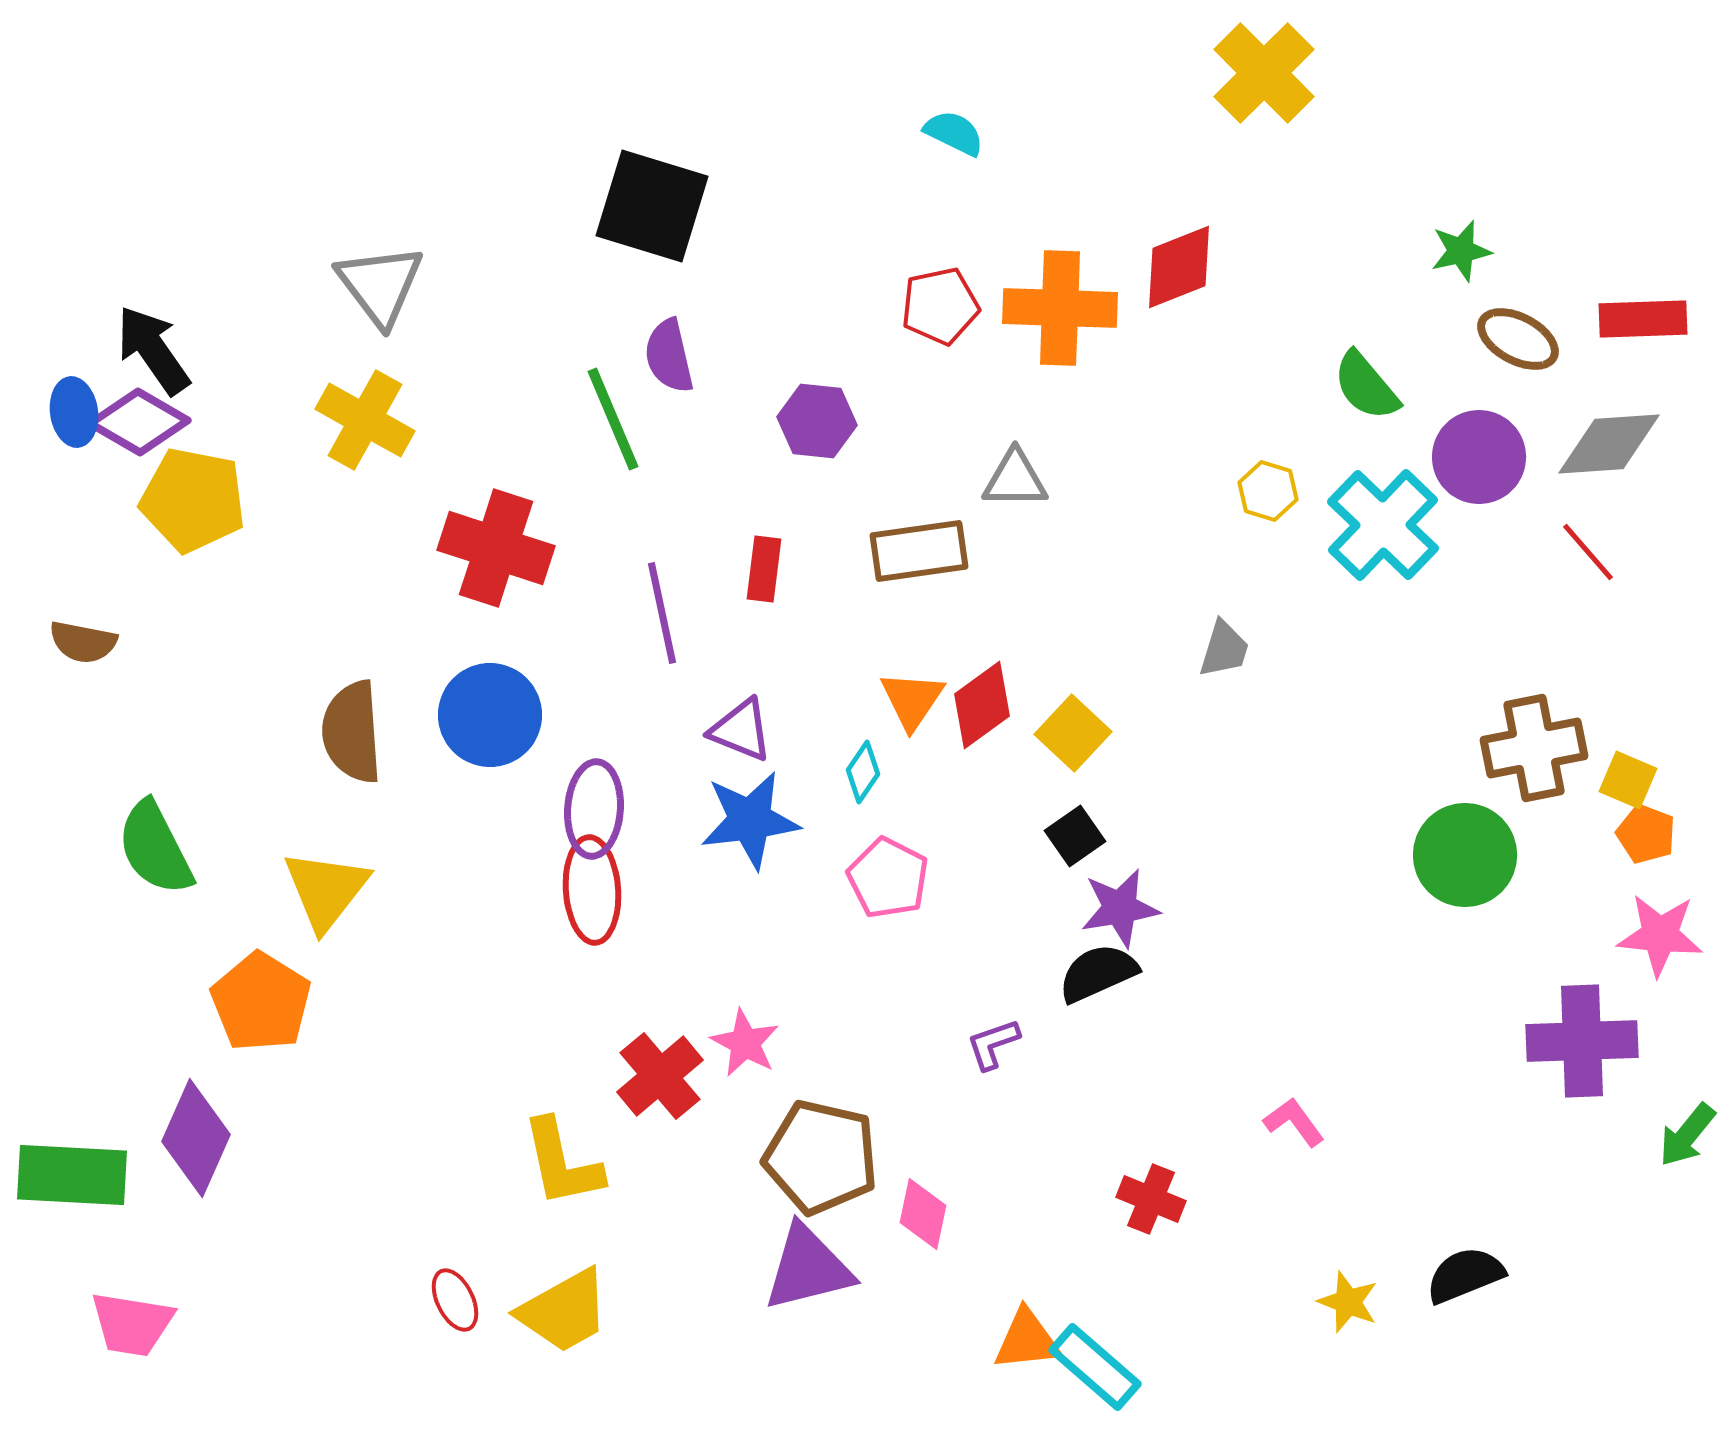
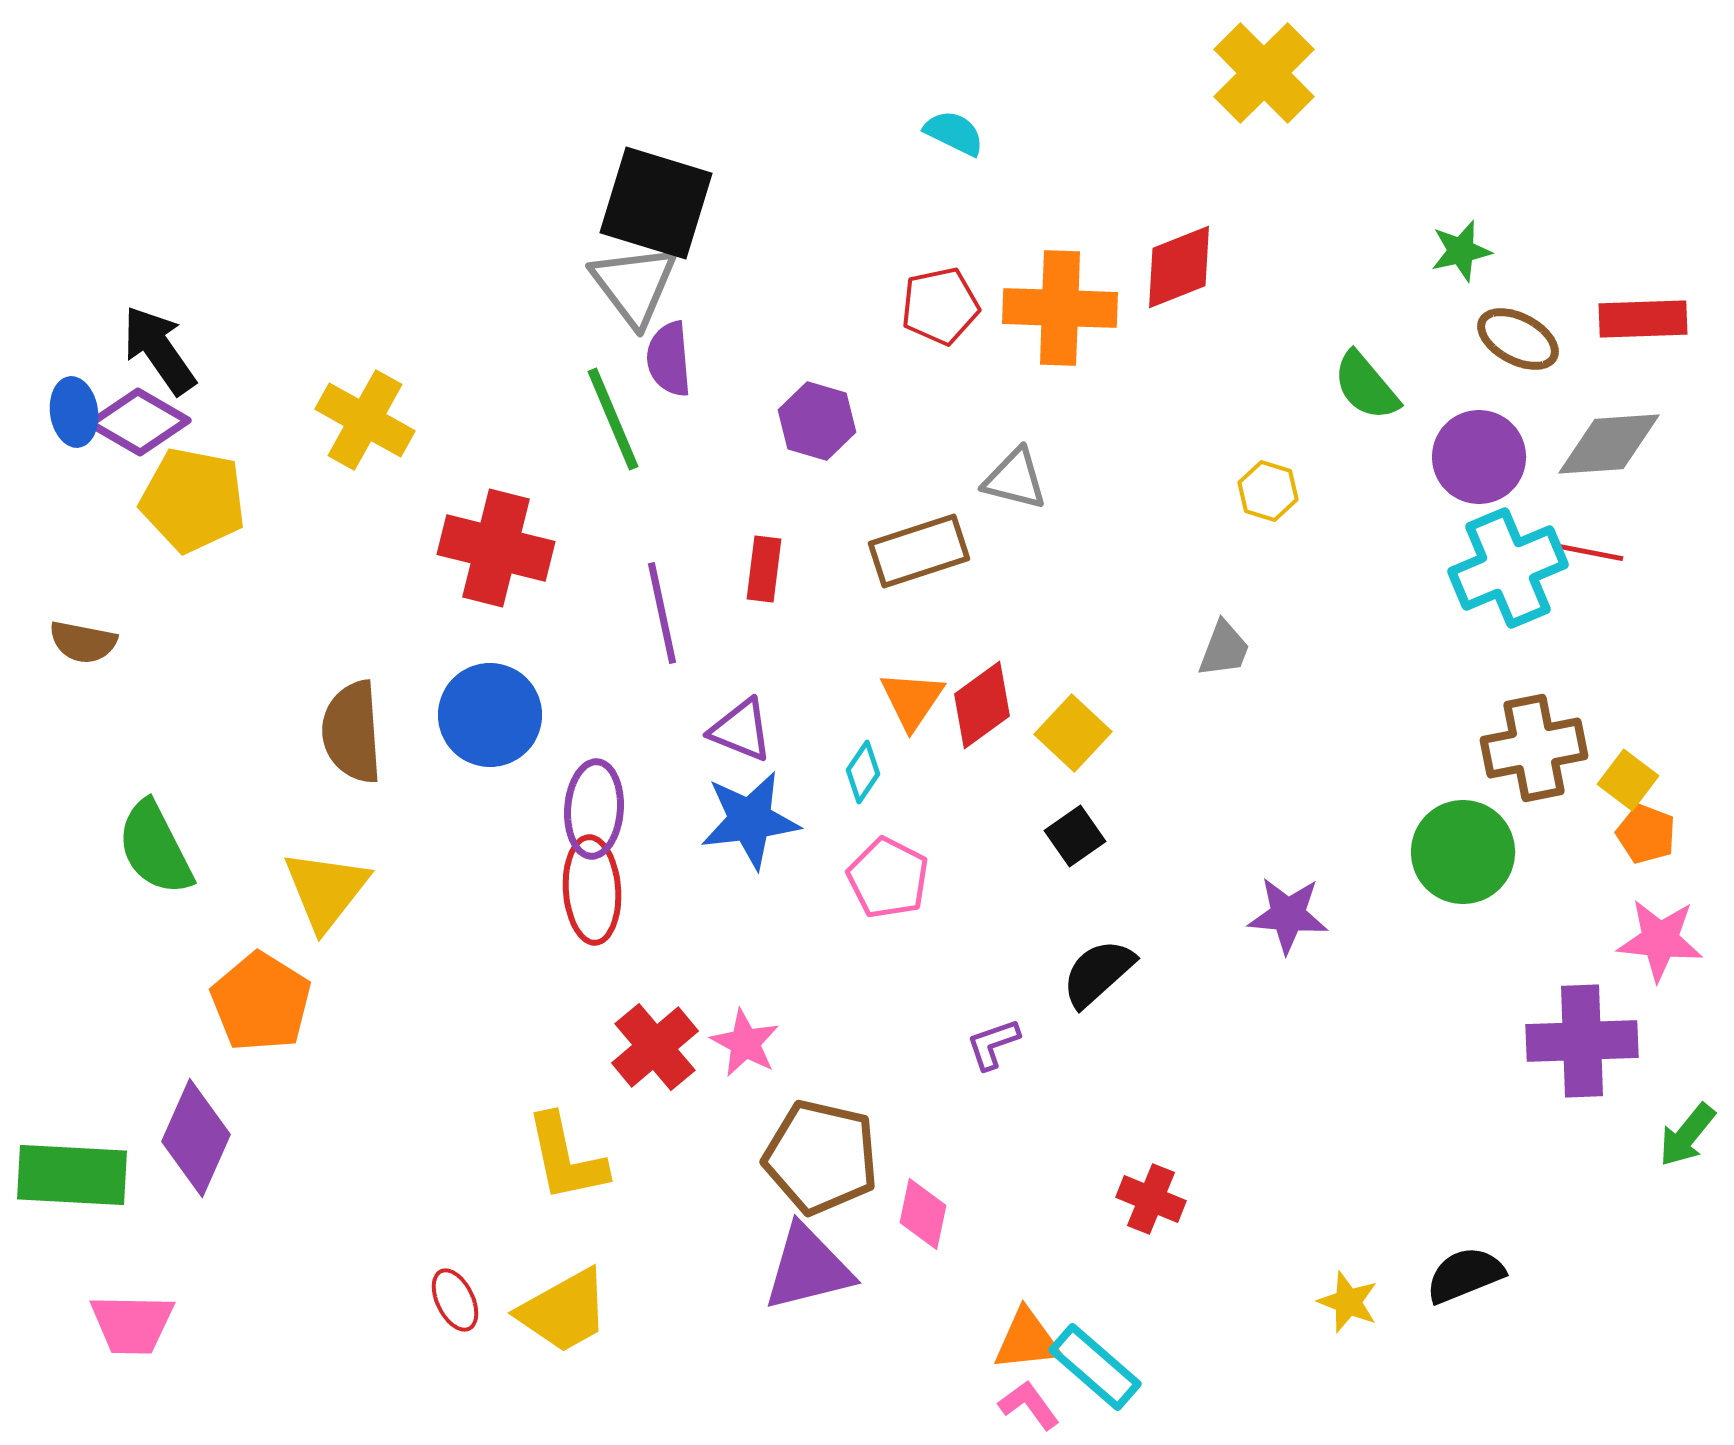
black square at (652, 206): moved 4 px right, 3 px up
gray triangle at (380, 285): moved 254 px right
black arrow at (153, 350): moved 6 px right
purple semicircle at (669, 356): moved 3 px down; rotated 8 degrees clockwise
purple hexagon at (817, 421): rotated 10 degrees clockwise
gray triangle at (1015, 479): rotated 14 degrees clockwise
cyan cross at (1383, 525): moved 125 px right, 43 px down; rotated 23 degrees clockwise
red cross at (496, 548): rotated 4 degrees counterclockwise
brown rectangle at (919, 551): rotated 10 degrees counterclockwise
red line at (1588, 552): rotated 38 degrees counterclockwise
gray trapezoid at (1224, 649): rotated 4 degrees clockwise
yellow square at (1628, 780): rotated 14 degrees clockwise
green circle at (1465, 855): moved 2 px left, 3 px up
purple star at (1120, 908): moved 168 px right, 7 px down; rotated 14 degrees clockwise
pink star at (1660, 935): moved 5 px down
black semicircle at (1098, 973): rotated 18 degrees counterclockwise
red cross at (660, 1076): moved 5 px left, 29 px up
pink L-shape at (1294, 1122): moved 265 px left, 283 px down
yellow L-shape at (562, 1163): moved 4 px right, 5 px up
pink trapezoid at (132, 1324): rotated 8 degrees counterclockwise
